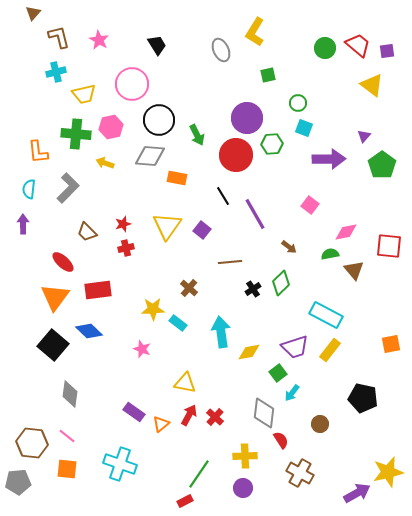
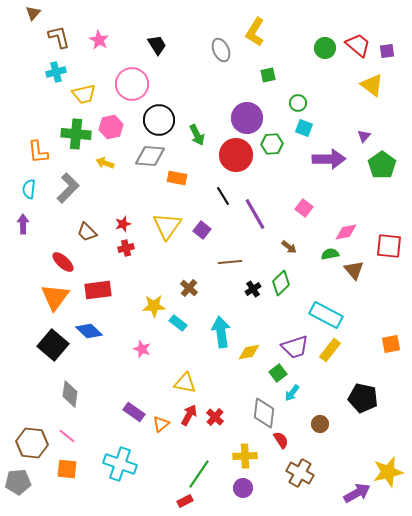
pink square at (310, 205): moved 6 px left, 3 px down
yellow star at (153, 309): moved 1 px right, 3 px up
